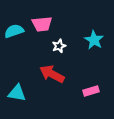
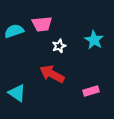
cyan triangle: rotated 24 degrees clockwise
